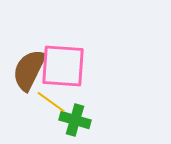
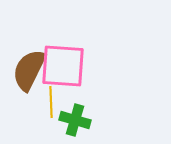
yellow line: rotated 52 degrees clockwise
